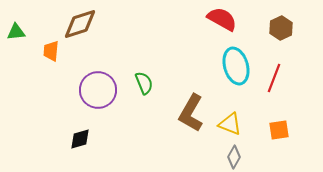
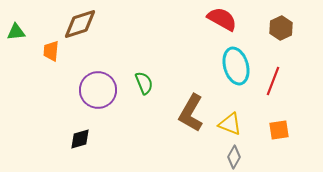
red line: moved 1 px left, 3 px down
